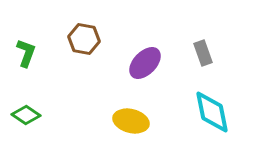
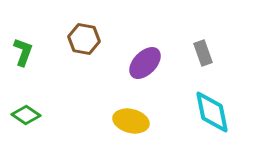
green L-shape: moved 3 px left, 1 px up
